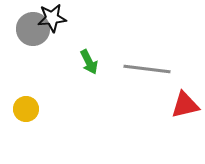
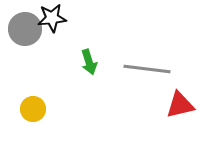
gray circle: moved 8 px left
green arrow: rotated 10 degrees clockwise
red triangle: moved 5 px left
yellow circle: moved 7 px right
